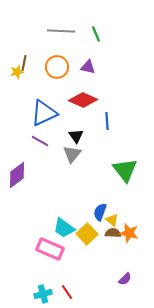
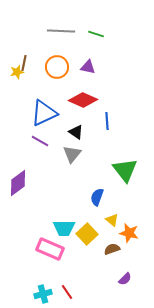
green line: rotated 49 degrees counterclockwise
black triangle: moved 4 px up; rotated 21 degrees counterclockwise
purple diamond: moved 1 px right, 8 px down
blue semicircle: moved 3 px left, 15 px up
cyan trapezoid: rotated 35 degrees counterclockwise
brown semicircle: moved 1 px left, 16 px down; rotated 21 degrees counterclockwise
